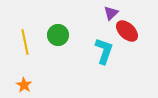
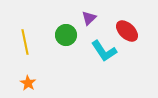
purple triangle: moved 22 px left, 5 px down
green circle: moved 8 px right
cyan L-shape: rotated 128 degrees clockwise
orange star: moved 4 px right, 2 px up
